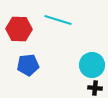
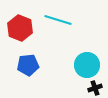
red hexagon: moved 1 px right, 1 px up; rotated 20 degrees clockwise
cyan circle: moved 5 px left
black cross: rotated 24 degrees counterclockwise
